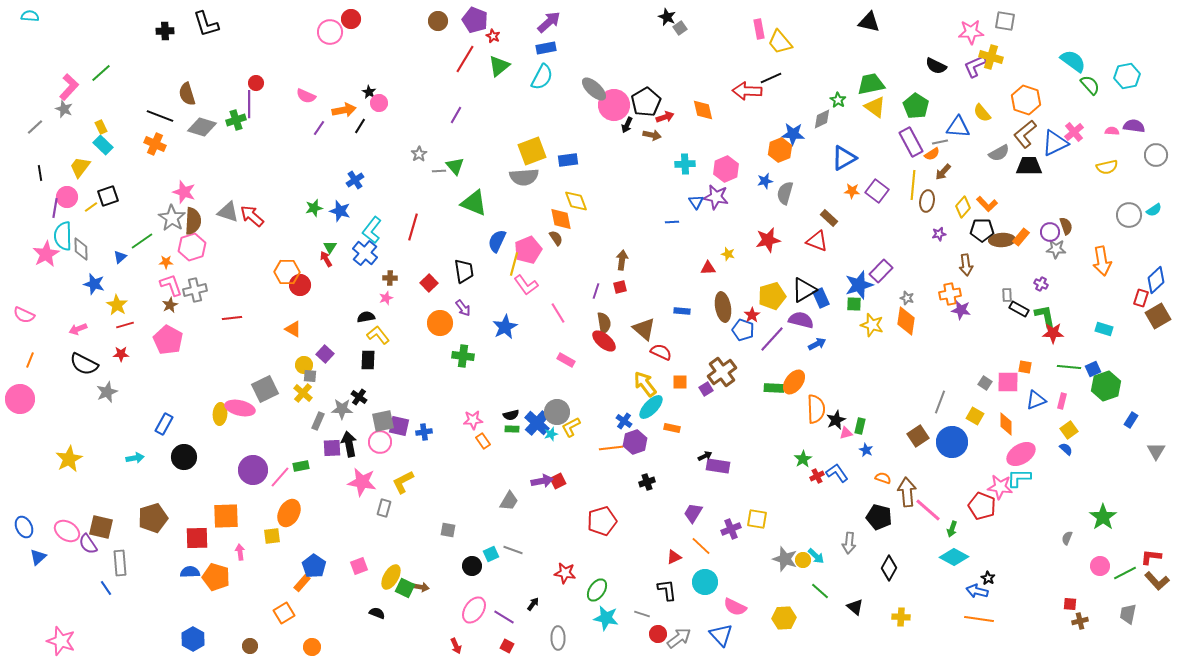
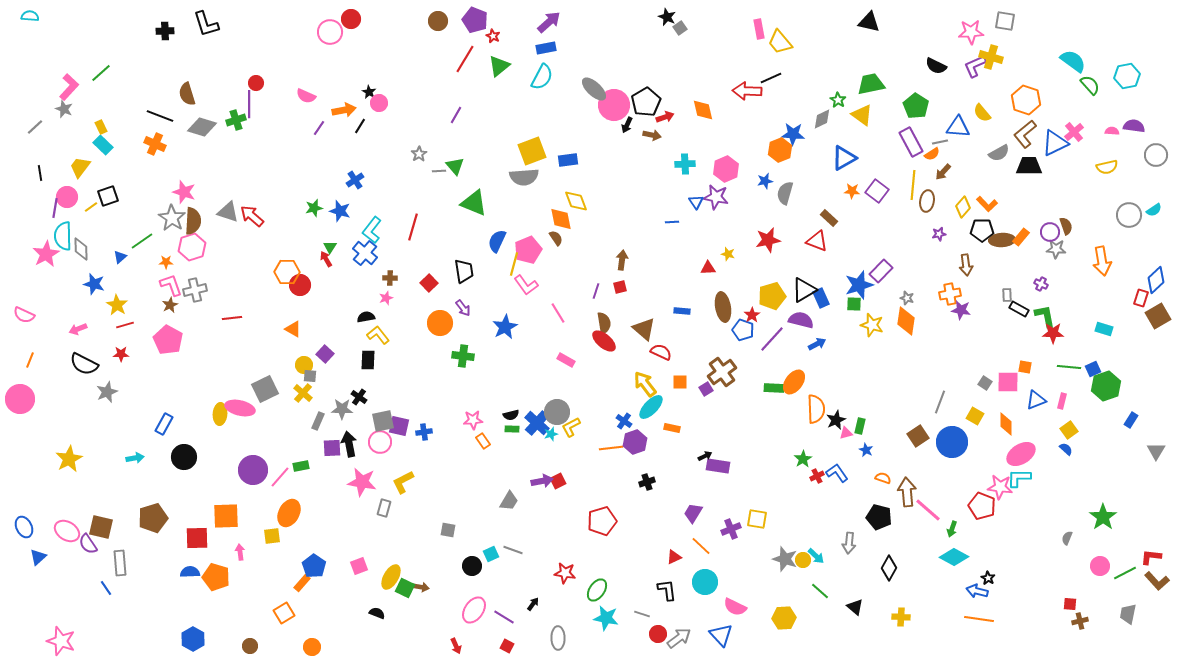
yellow triangle at (875, 107): moved 13 px left, 8 px down
